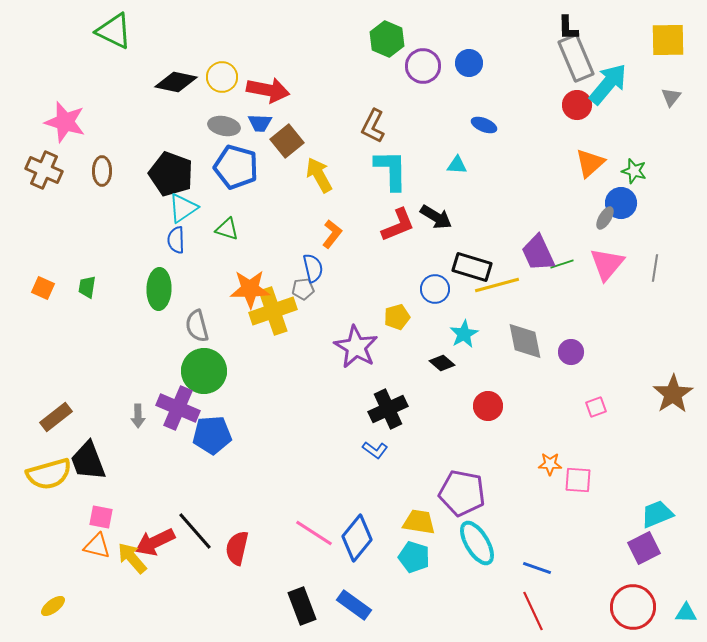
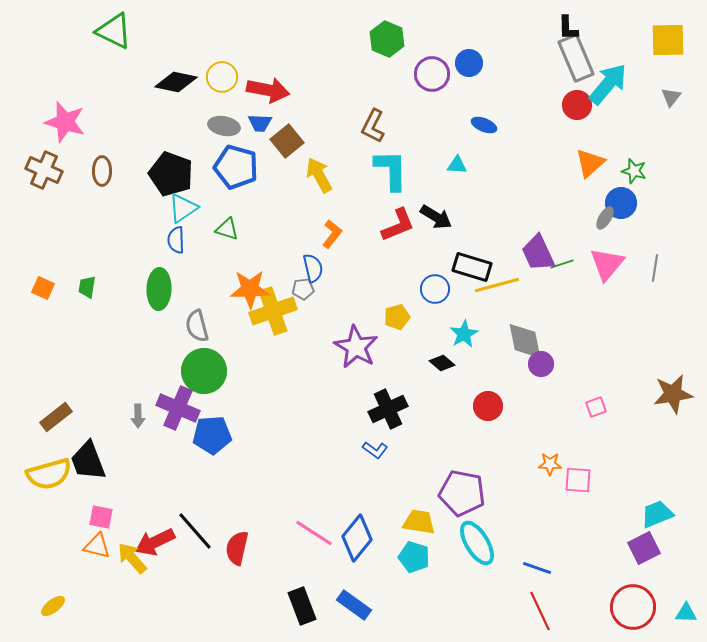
purple circle at (423, 66): moved 9 px right, 8 px down
purple circle at (571, 352): moved 30 px left, 12 px down
brown star at (673, 394): rotated 24 degrees clockwise
red line at (533, 611): moved 7 px right
